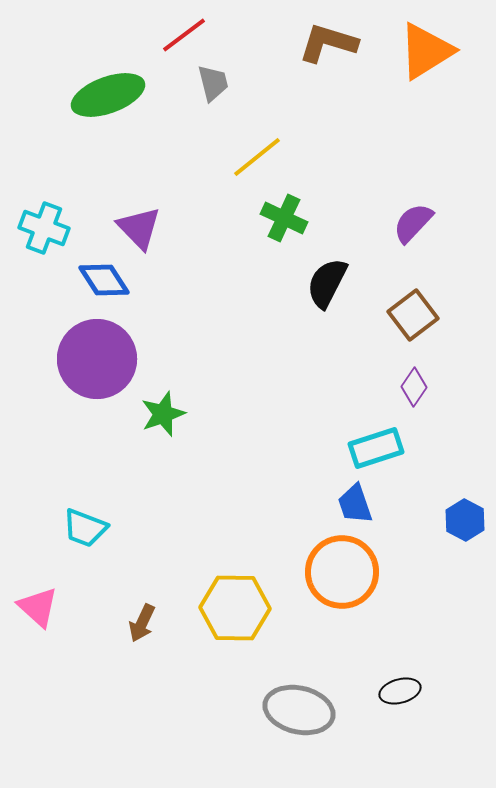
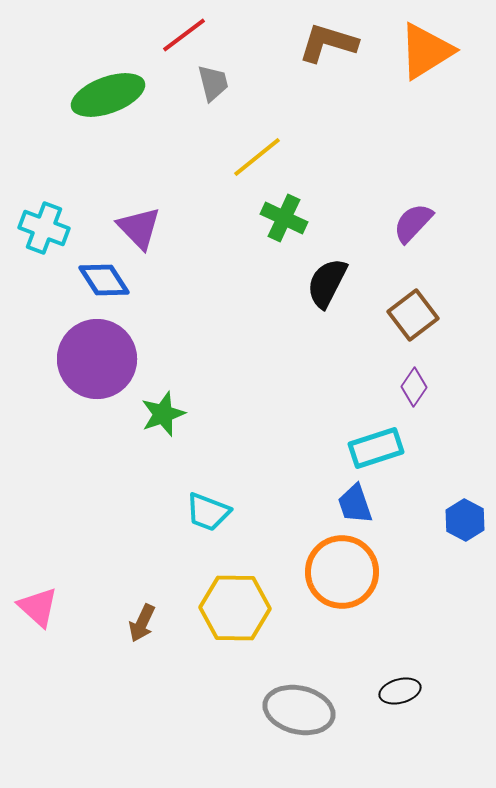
cyan trapezoid: moved 123 px right, 16 px up
